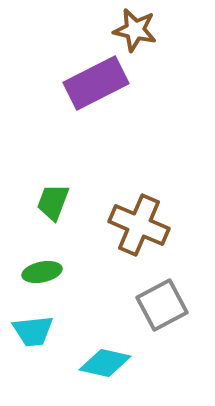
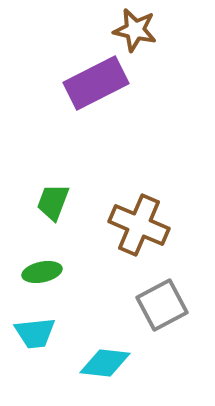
cyan trapezoid: moved 2 px right, 2 px down
cyan diamond: rotated 6 degrees counterclockwise
